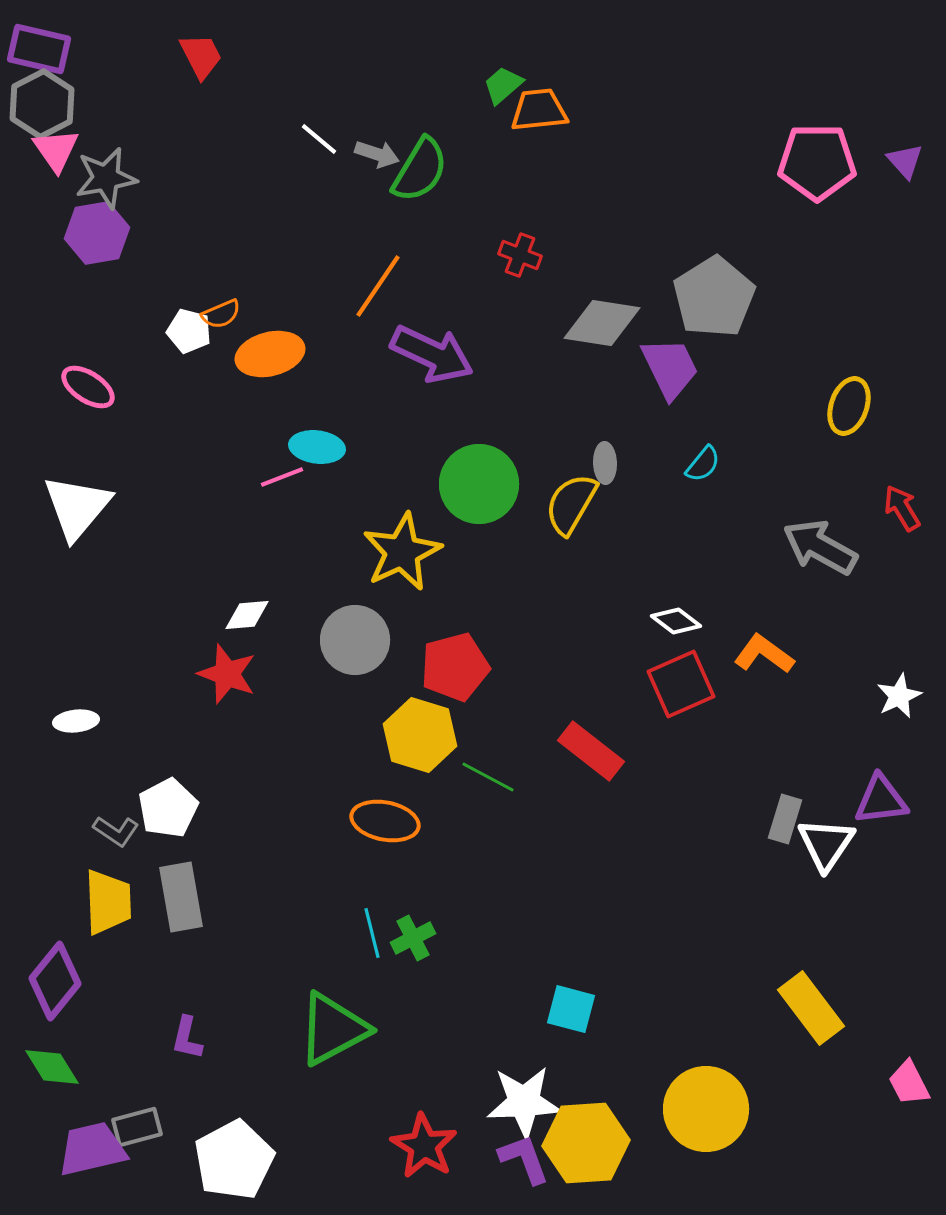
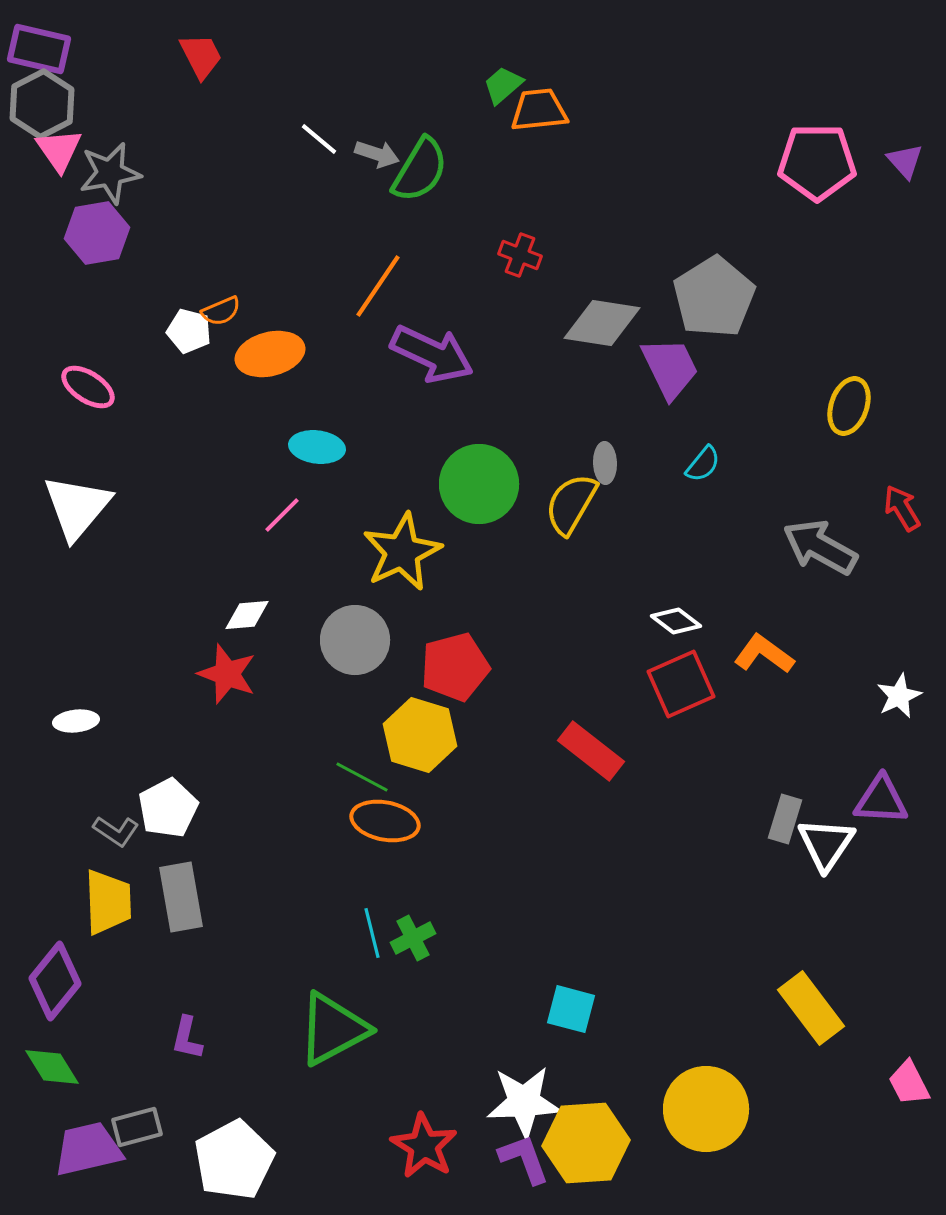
pink triangle at (56, 150): moved 3 px right
gray star at (106, 178): moved 4 px right, 5 px up
orange semicircle at (221, 314): moved 3 px up
pink line at (282, 477): moved 38 px down; rotated 24 degrees counterclockwise
green line at (488, 777): moved 126 px left
purple triangle at (881, 800): rotated 10 degrees clockwise
purple trapezoid at (92, 1149): moved 4 px left
